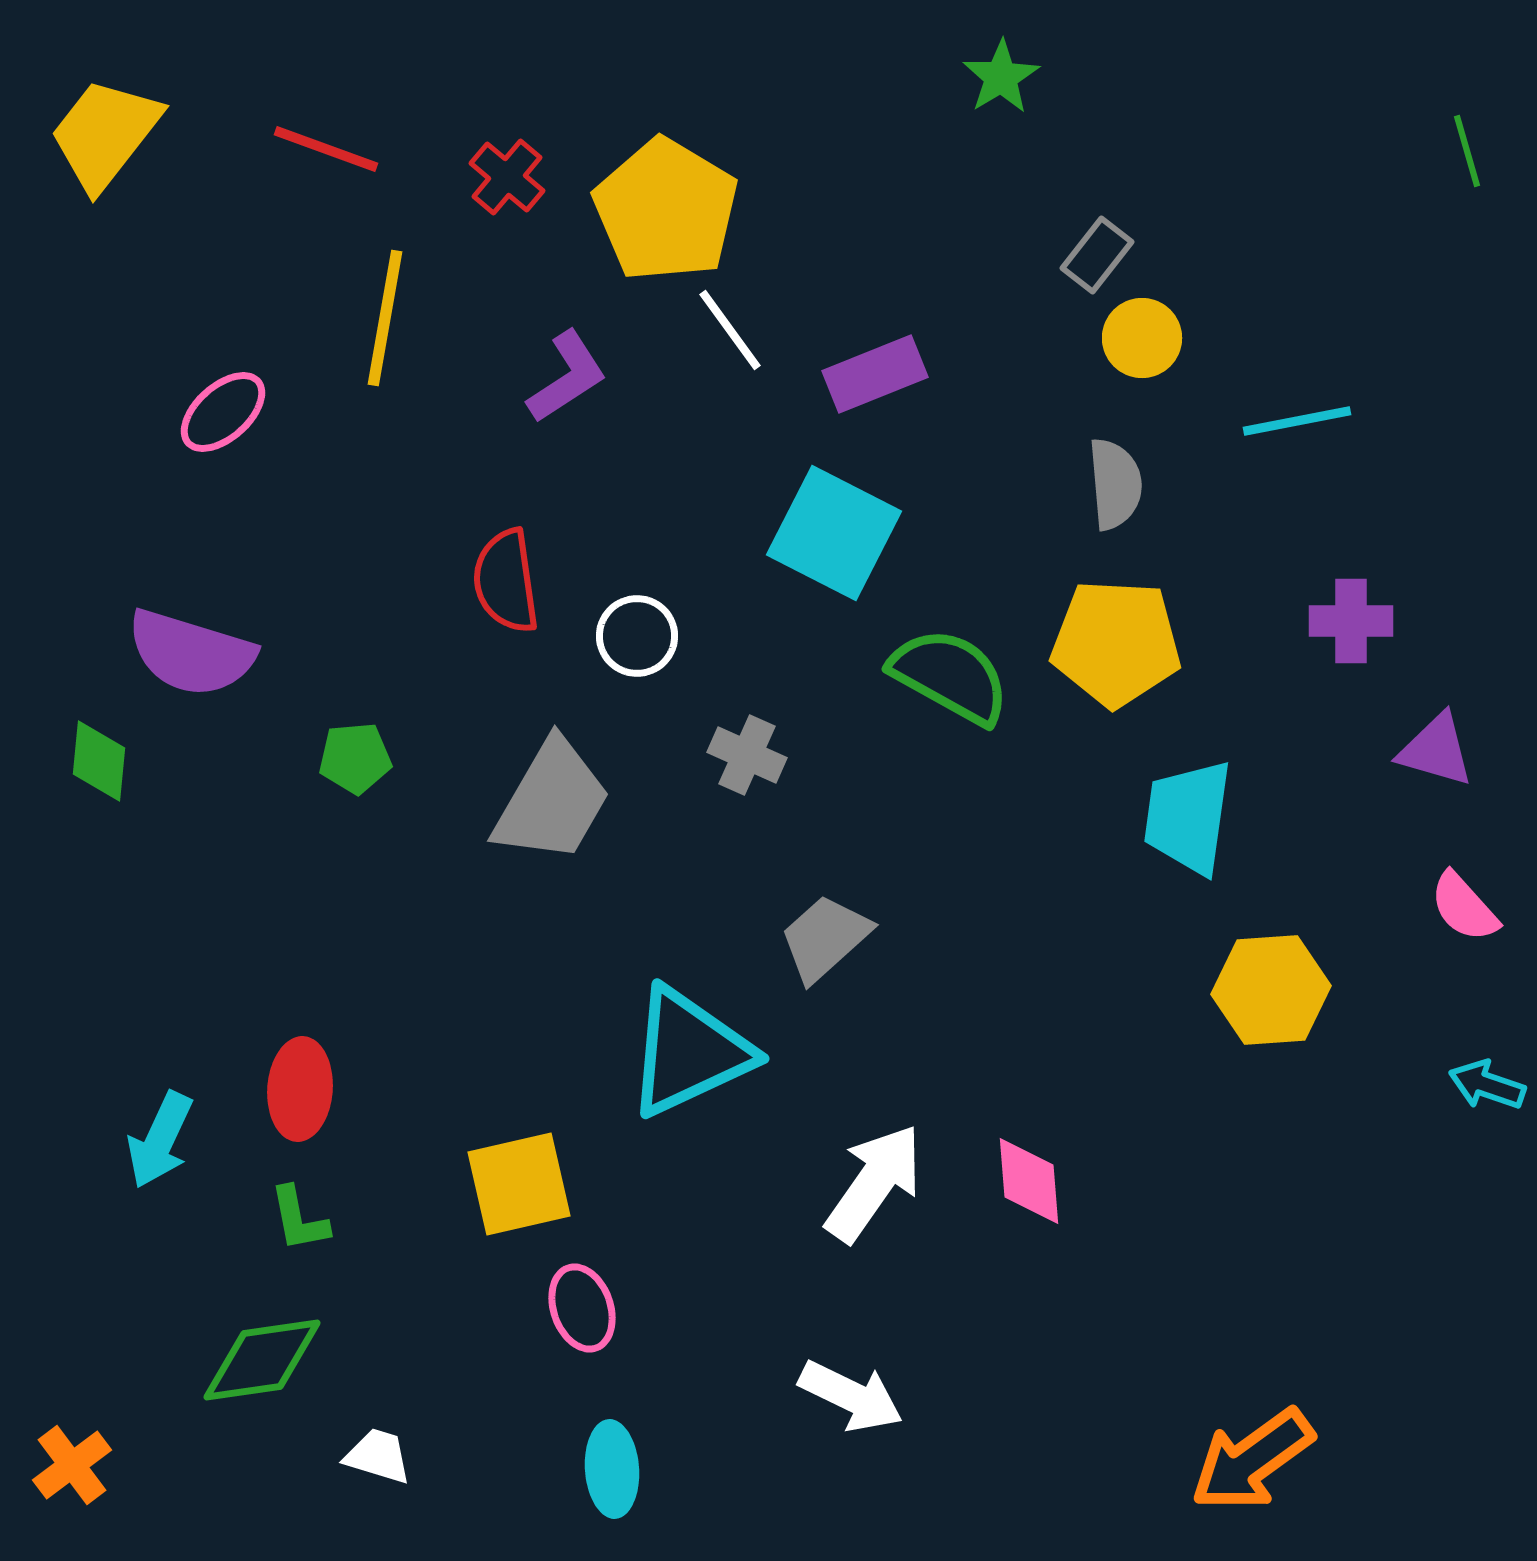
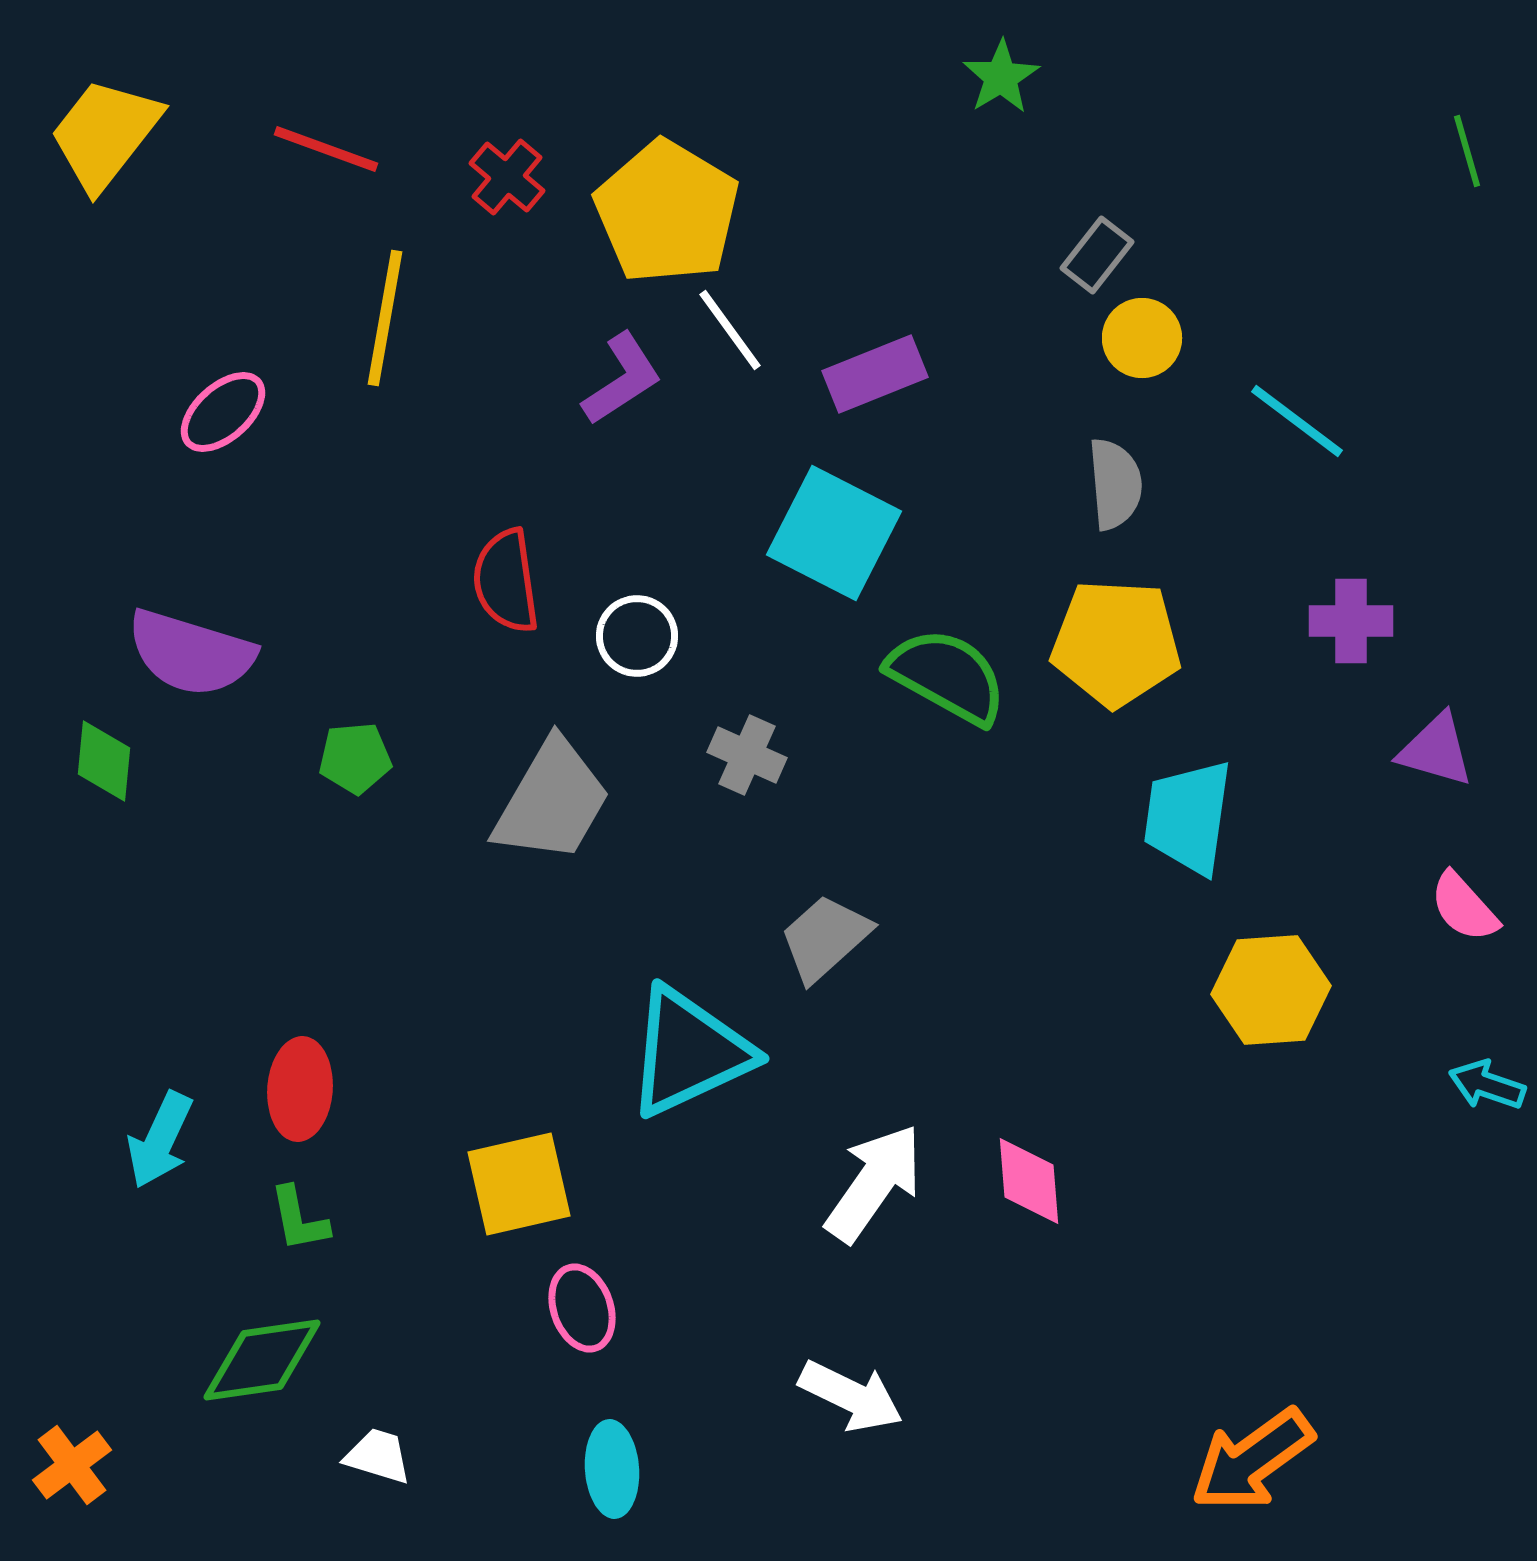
yellow pentagon at (666, 210): moved 1 px right, 2 px down
purple L-shape at (567, 377): moved 55 px right, 2 px down
cyan line at (1297, 421): rotated 48 degrees clockwise
green semicircle at (950, 676): moved 3 px left
green diamond at (99, 761): moved 5 px right
